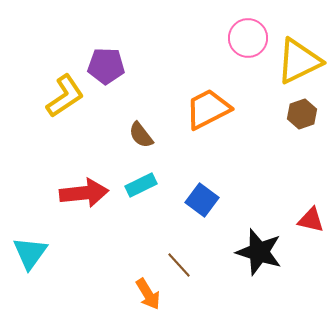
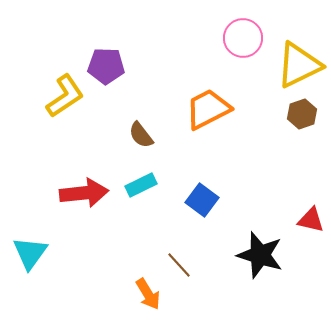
pink circle: moved 5 px left
yellow triangle: moved 4 px down
black star: moved 1 px right, 3 px down
